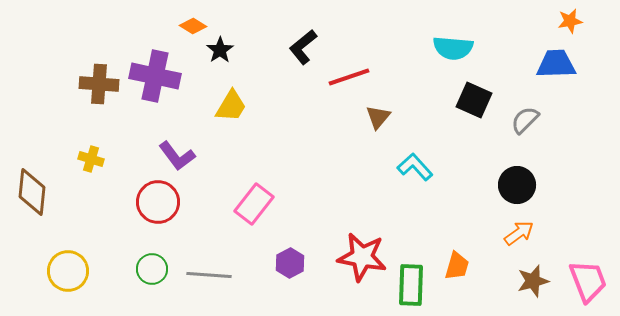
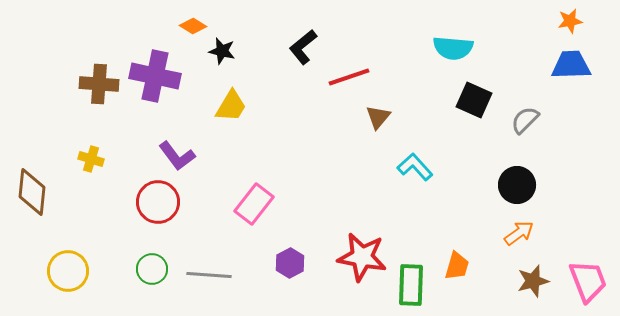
black star: moved 2 px right, 1 px down; rotated 24 degrees counterclockwise
blue trapezoid: moved 15 px right, 1 px down
